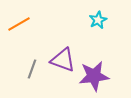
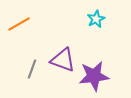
cyan star: moved 2 px left, 1 px up
